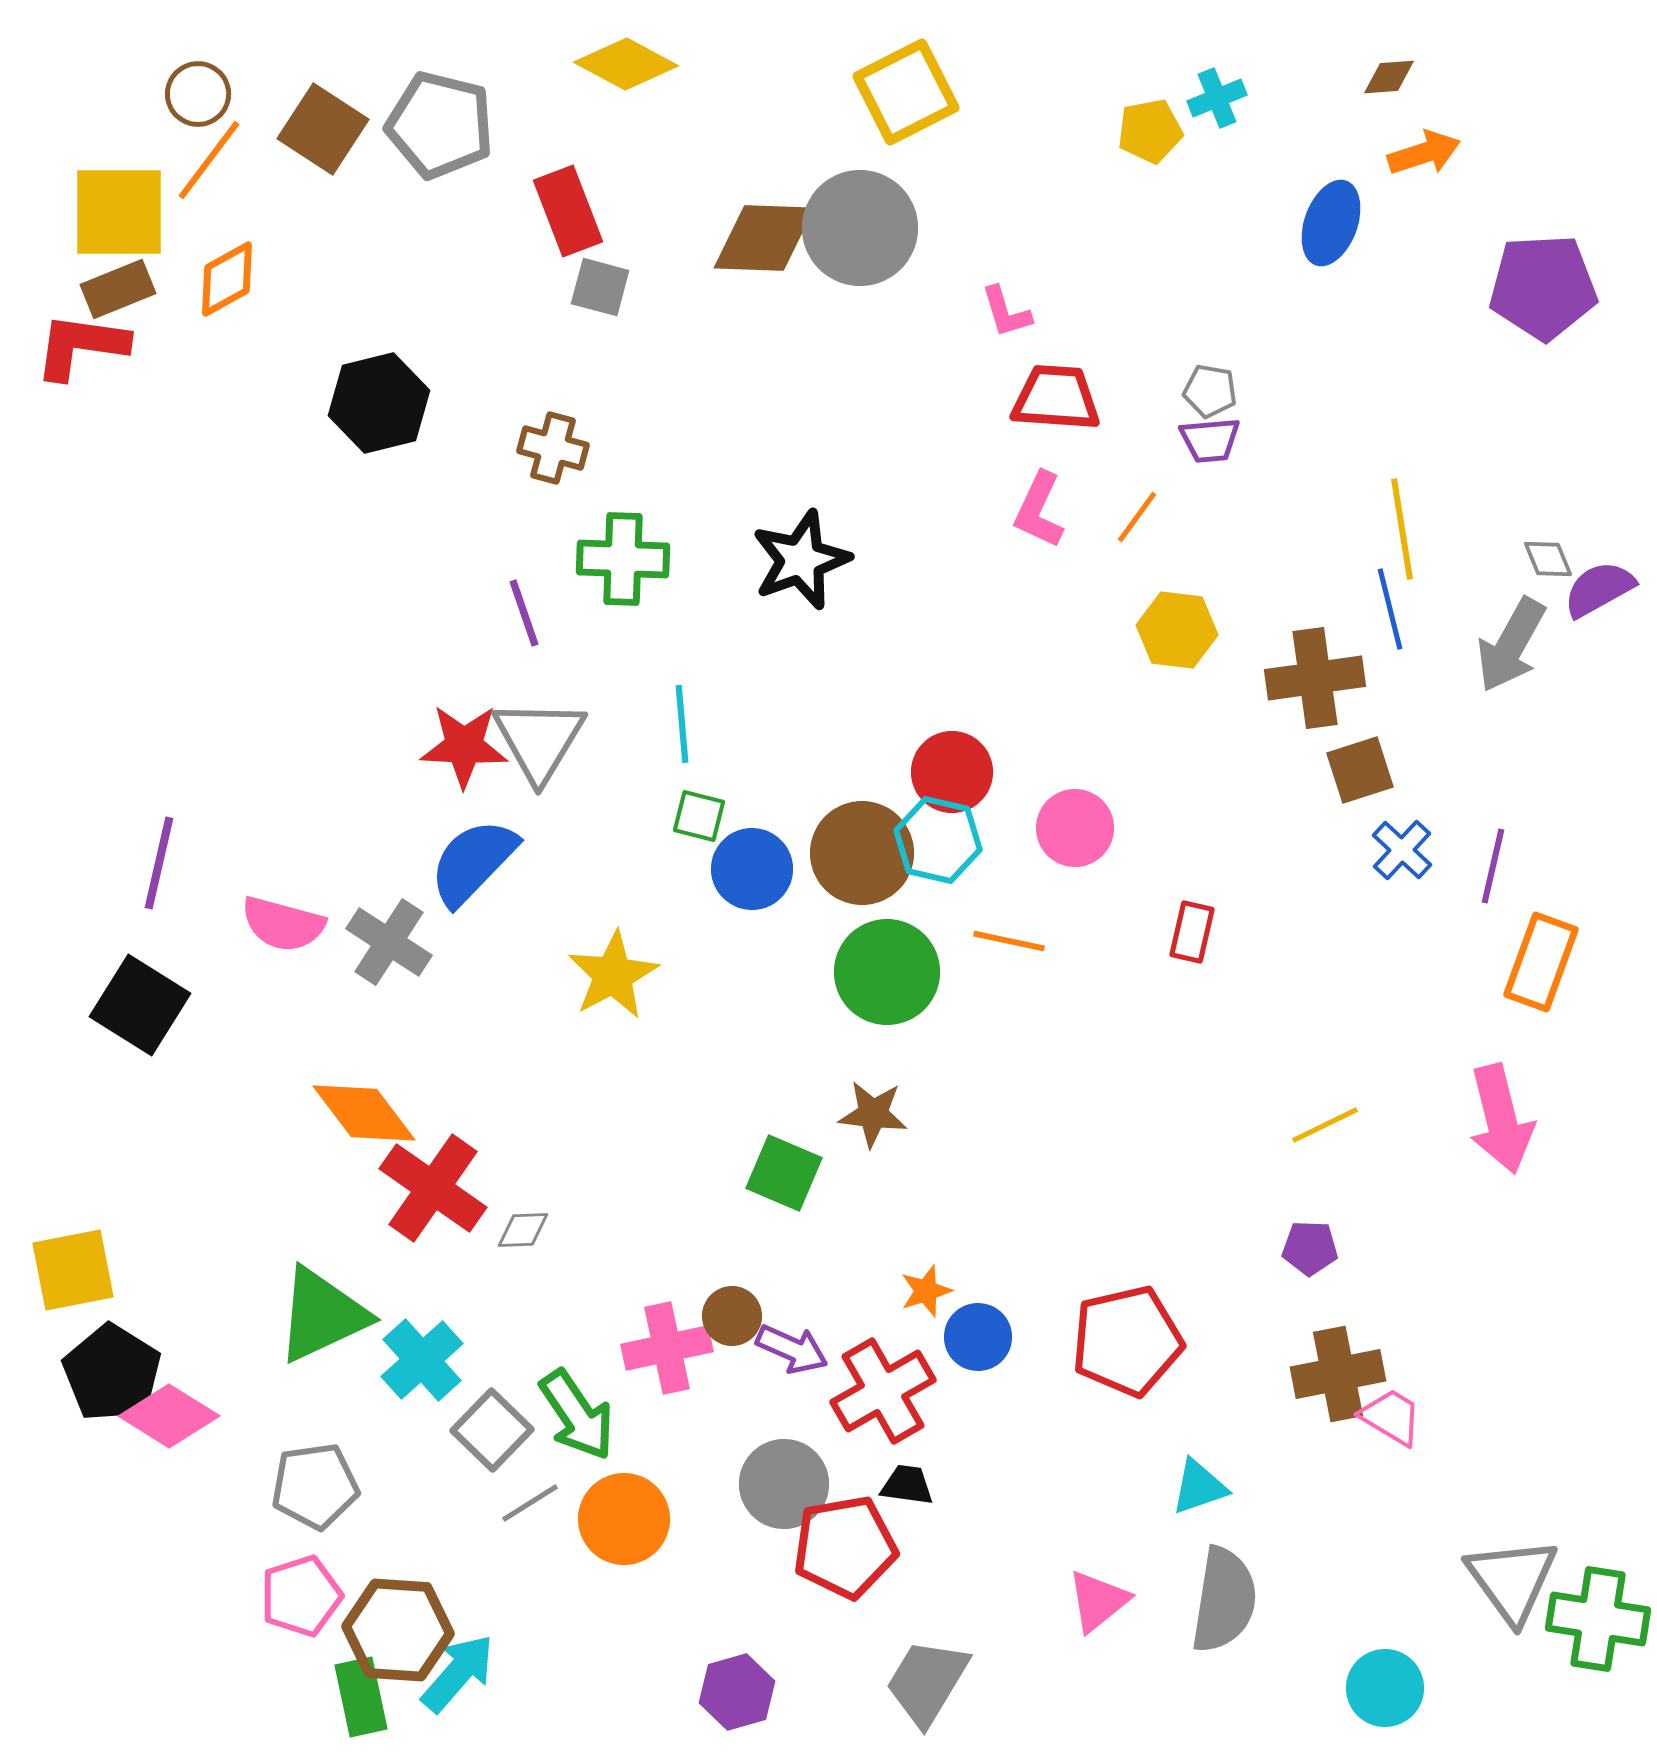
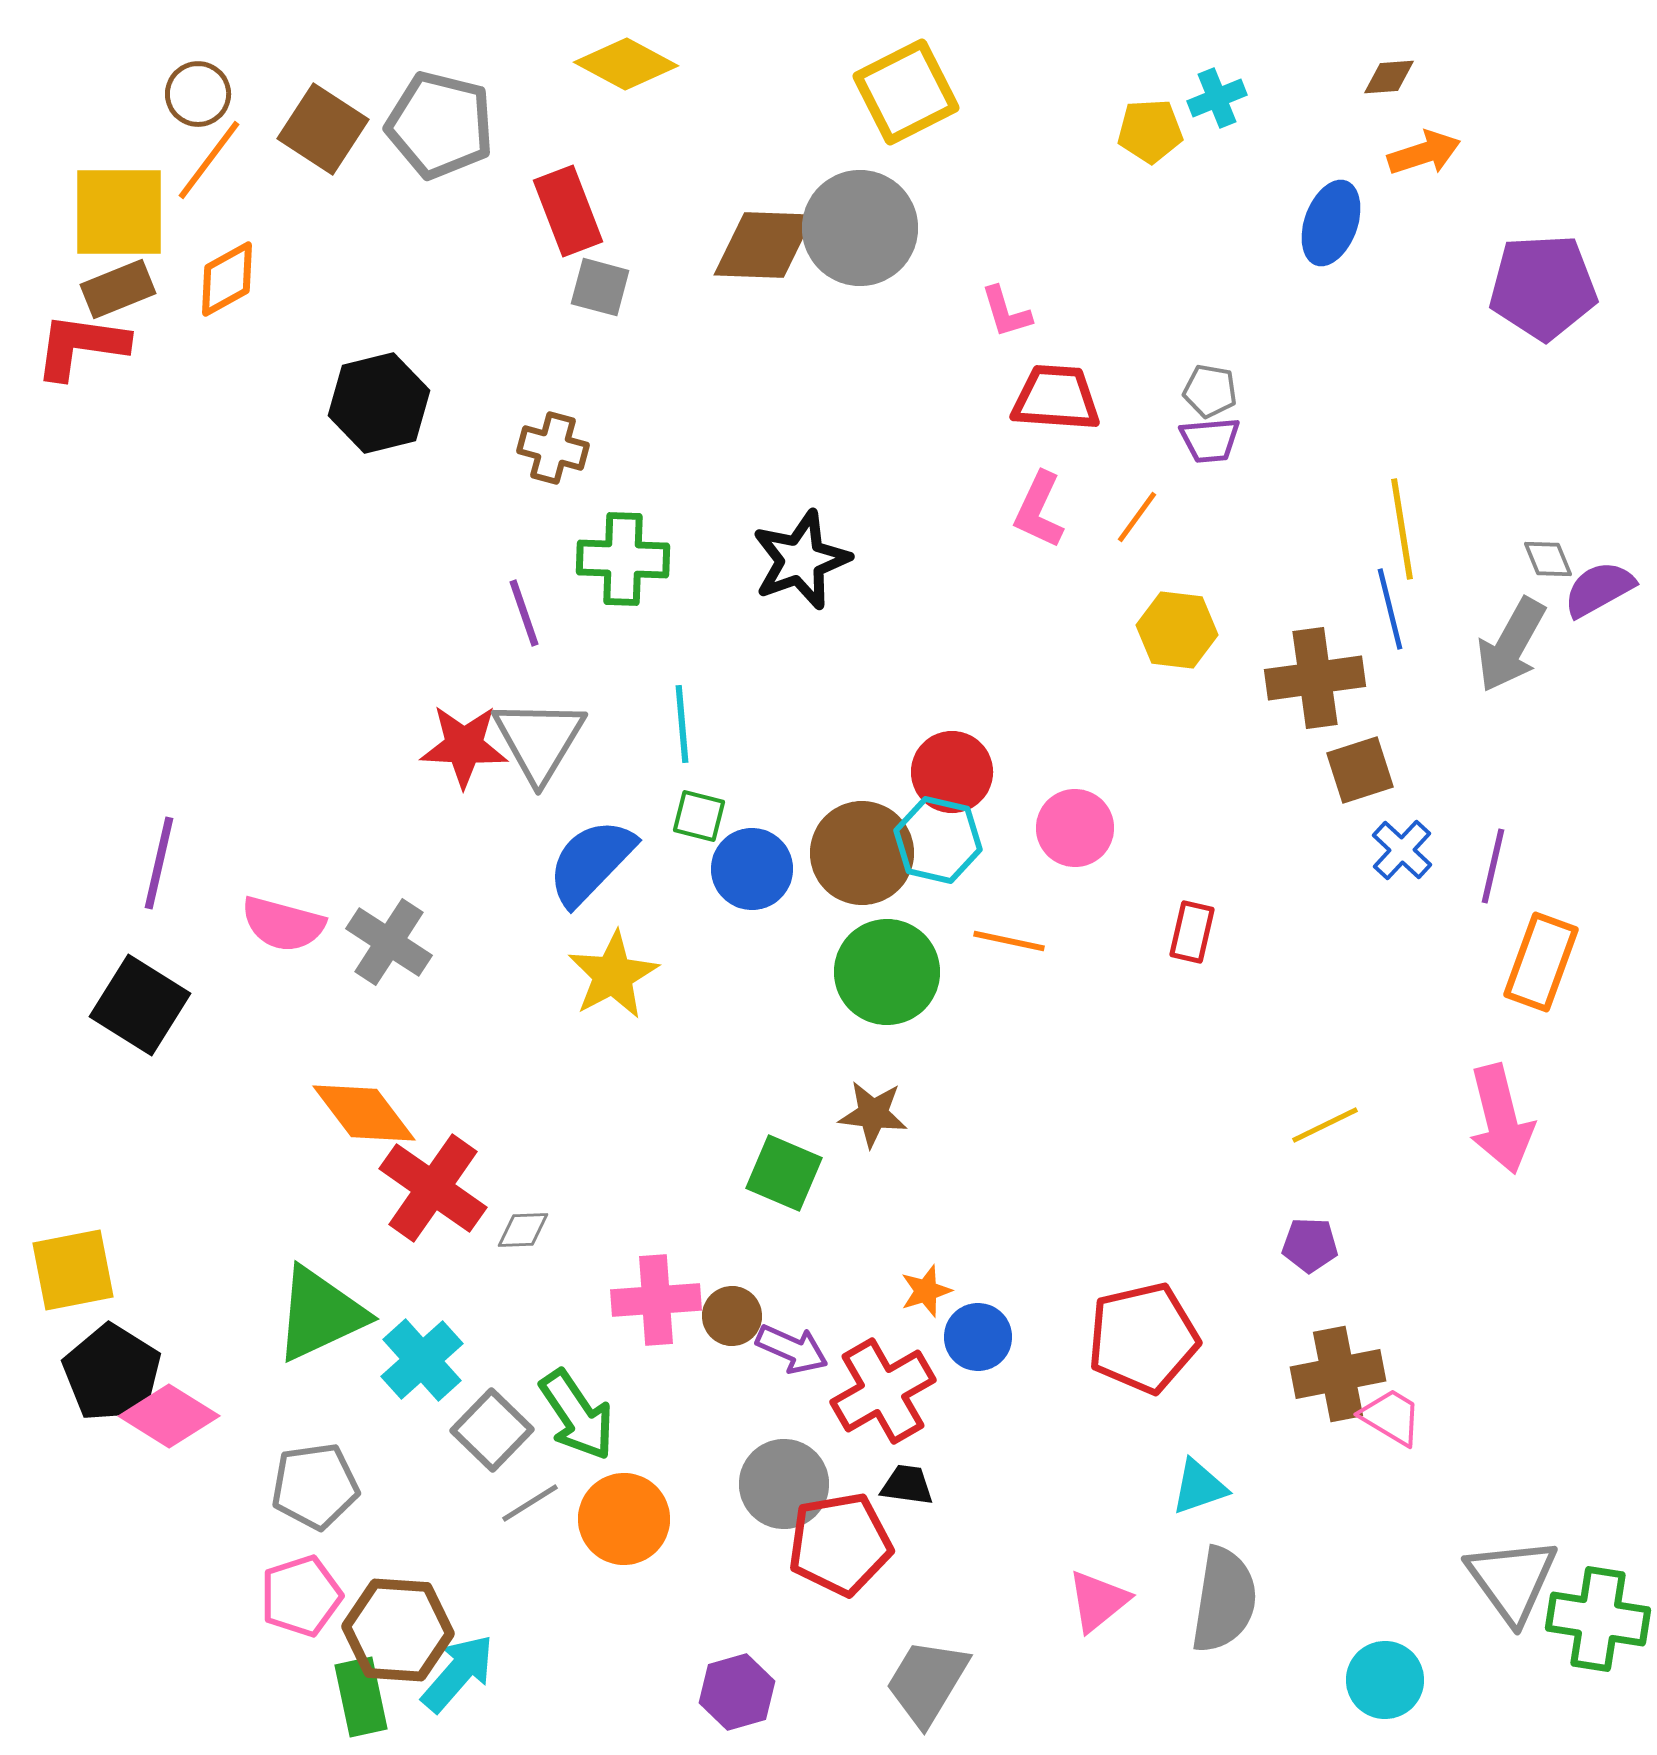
yellow pentagon at (1150, 131): rotated 8 degrees clockwise
brown diamond at (764, 238): moved 7 px down
blue semicircle at (473, 862): moved 118 px right
purple pentagon at (1310, 1248): moved 3 px up
green triangle at (322, 1315): moved 2 px left, 1 px up
red pentagon at (1127, 1341): moved 16 px right, 3 px up
pink cross at (667, 1348): moved 11 px left, 48 px up; rotated 8 degrees clockwise
red pentagon at (845, 1547): moved 5 px left, 3 px up
cyan circle at (1385, 1688): moved 8 px up
